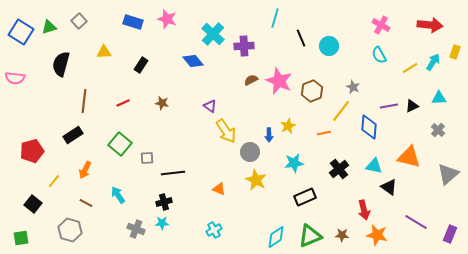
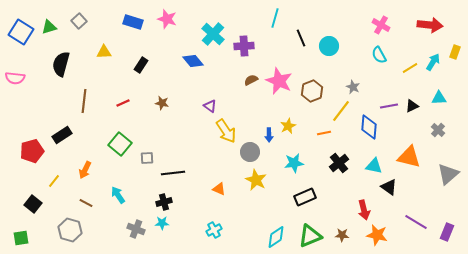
black rectangle at (73, 135): moved 11 px left
black cross at (339, 169): moved 6 px up
purple rectangle at (450, 234): moved 3 px left, 2 px up
